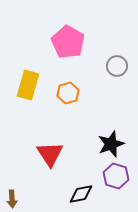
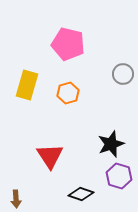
pink pentagon: moved 2 px down; rotated 16 degrees counterclockwise
gray circle: moved 6 px right, 8 px down
yellow rectangle: moved 1 px left
red triangle: moved 2 px down
purple hexagon: moved 3 px right
black diamond: rotated 30 degrees clockwise
brown arrow: moved 4 px right
